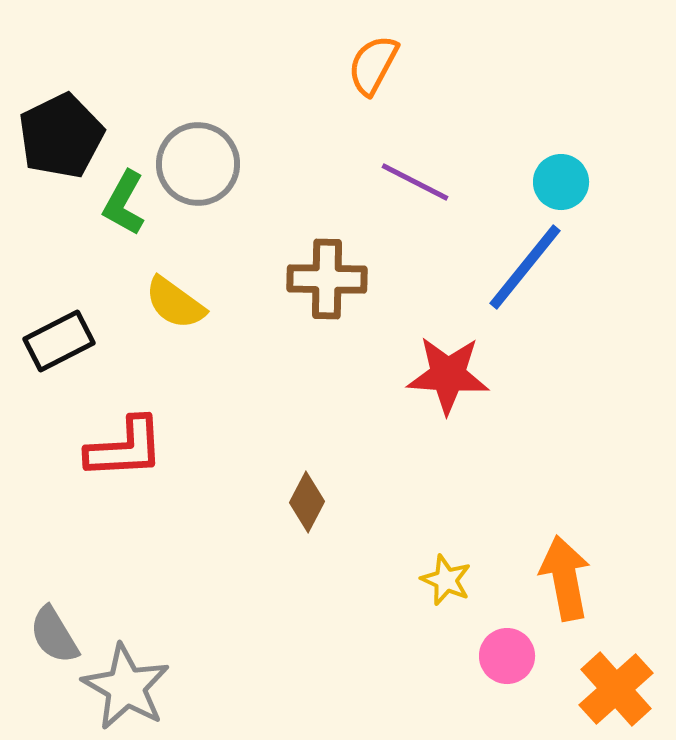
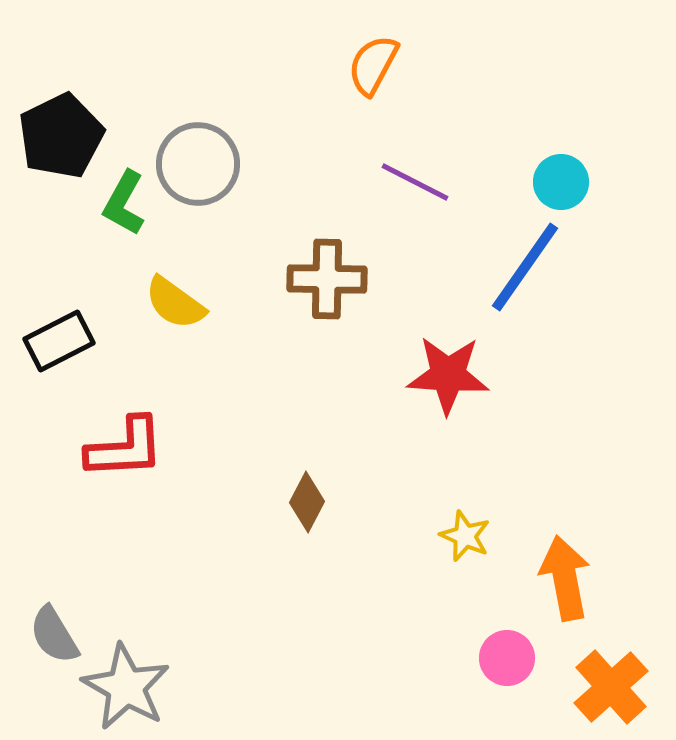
blue line: rotated 4 degrees counterclockwise
yellow star: moved 19 px right, 44 px up
pink circle: moved 2 px down
orange cross: moved 5 px left, 2 px up
